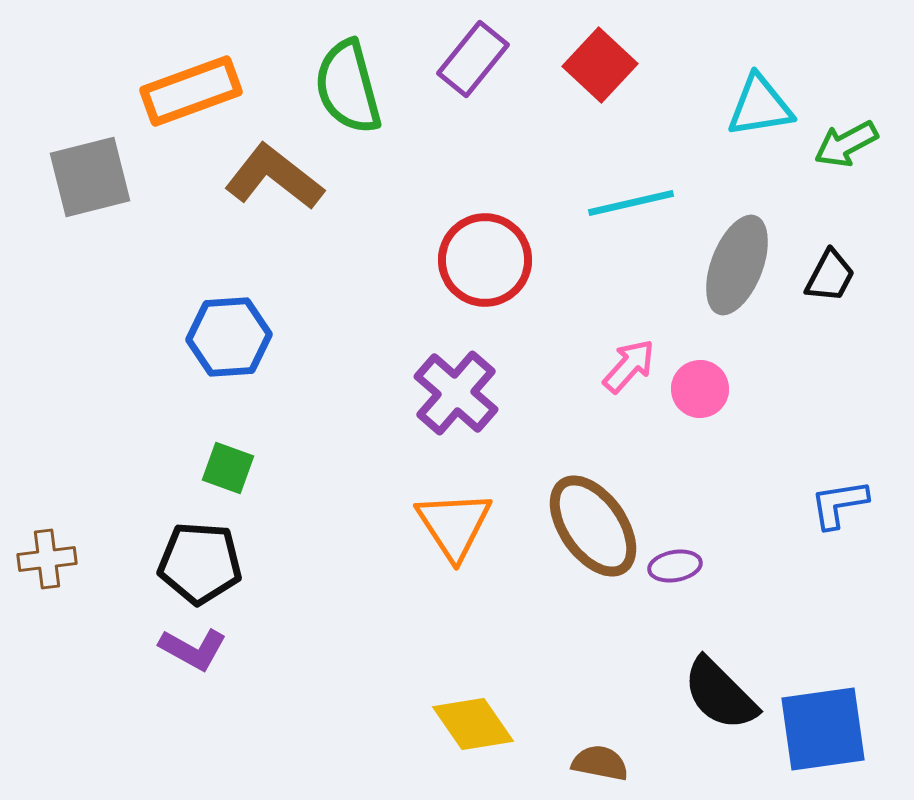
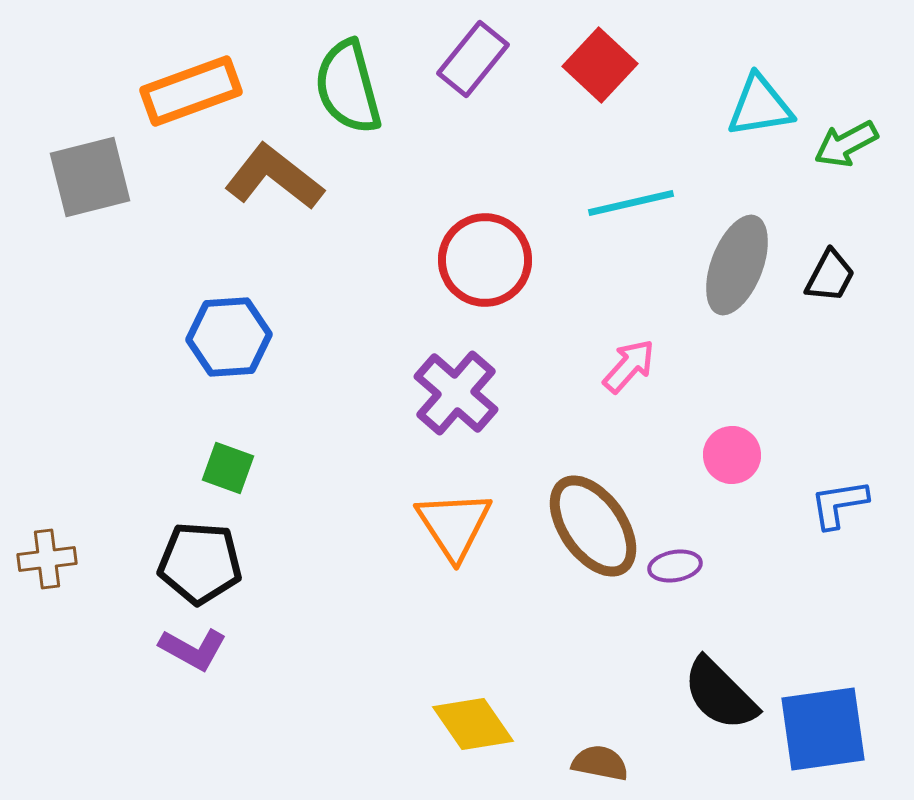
pink circle: moved 32 px right, 66 px down
